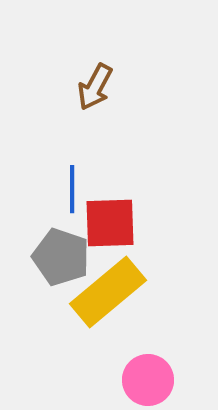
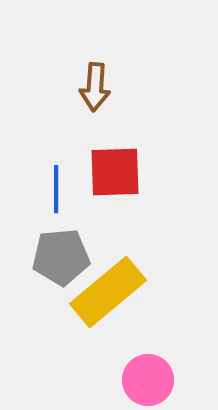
brown arrow: rotated 24 degrees counterclockwise
blue line: moved 16 px left
red square: moved 5 px right, 51 px up
gray pentagon: rotated 24 degrees counterclockwise
